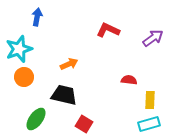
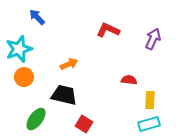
blue arrow: rotated 54 degrees counterclockwise
purple arrow: moved 1 px down; rotated 30 degrees counterclockwise
